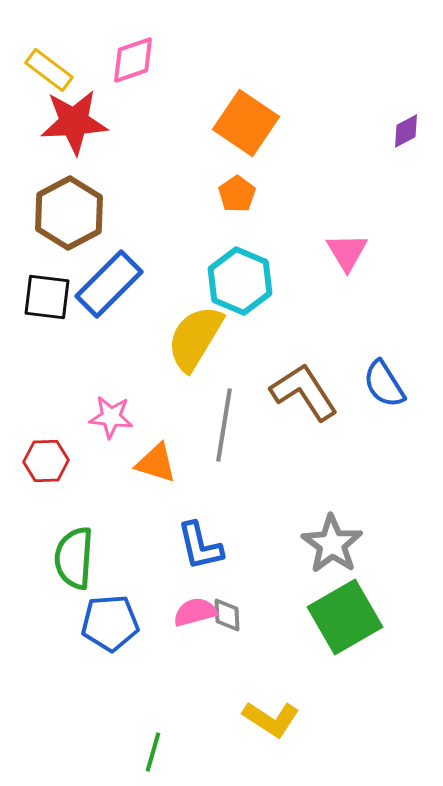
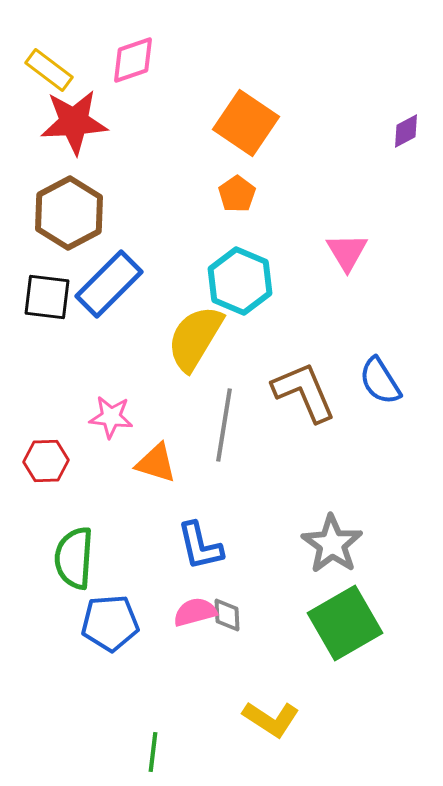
blue semicircle: moved 4 px left, 3 px up
brown L-shape: rotated 10 degrees clockwise
green square: moved 6 px down
green line: rotated 9 degrees counterclockwise
